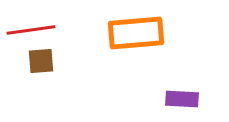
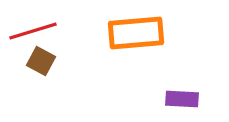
red line: moved 2 px right, 1 px down; rotated 9 degrees counterclockwise
brown square: rotated 32 degrees clockwise
